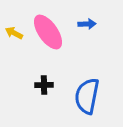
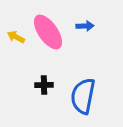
blue arrow: moved 2 px left, 2 px down
yellow arrow: moved 2 px right, 4 px down
blue semicircle: moved 4 px left
